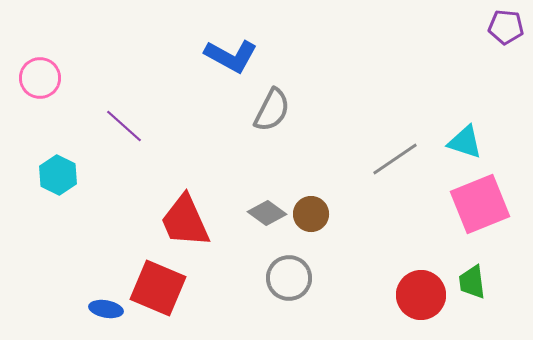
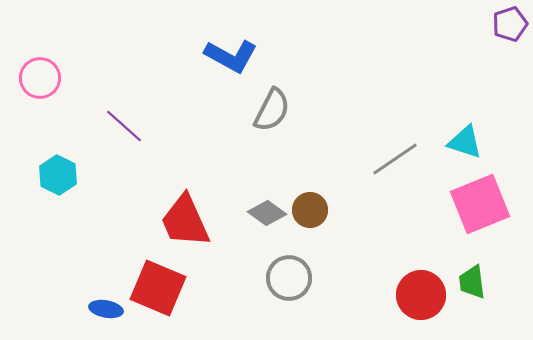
purple pentagon: moved 4 px right, 3 px up; rotated 24 degrees counterclockwise
brown circle: moved 1 px left, 4 px up
